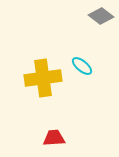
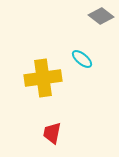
cyan ellipse: moved 7 px up
red trapezoid: moved 2 px left, 5 px up; rotated 75 degrees counterclockwise
